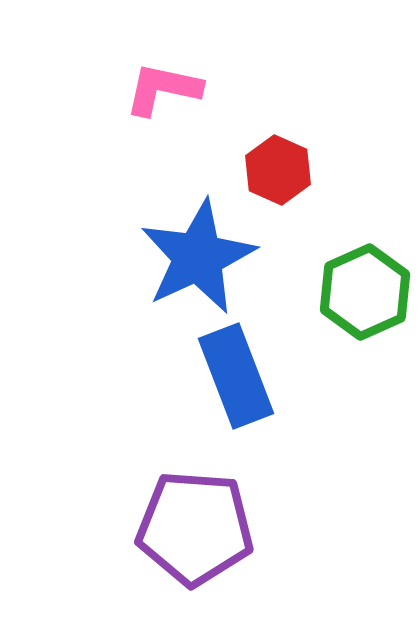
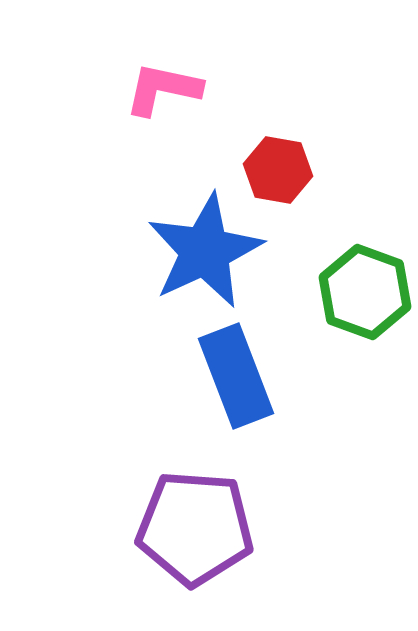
red hexagon: rotated 14 degrees counterclockwise
blue star: moved 7 px right, 6 px up
green hexagon: rotated 16 degrees counterclockwise
